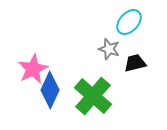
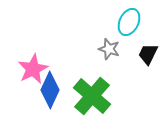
cyan ellipse: rotated 16 degrees counterclockwise
black trapezoid: moved 13 px right, 9 px up; rotated 50 degrees counterclockwise
green cross: moved 1 px left
